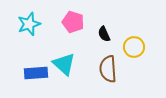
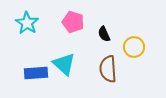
cyan star: moved 2 px left, 1 px up; rotated 20 degrees counterclockwise
